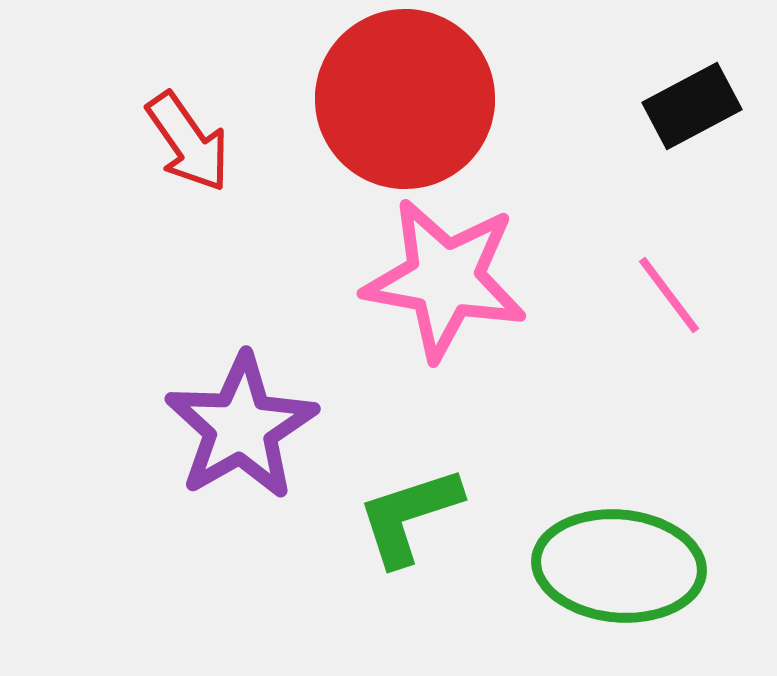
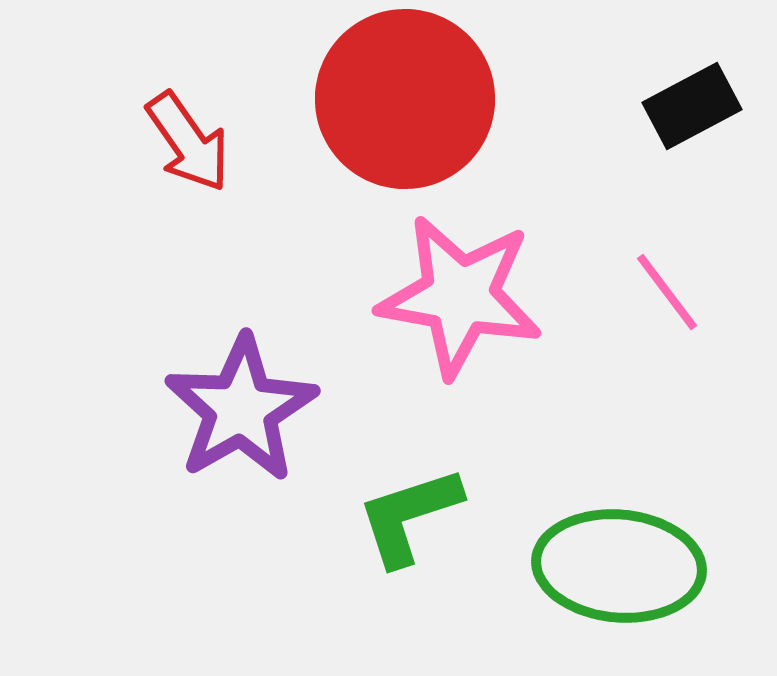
pink star: moved 15 px right, 17 px down
pink line: moved 2 px left, 3 px up
purple star: moved 18 px up
